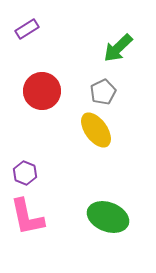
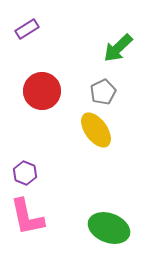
green ellipse: moved 1 px right, 11 px down
